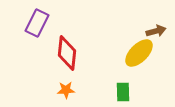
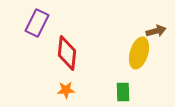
yellow ellipse: rotated 28 degrees counterclockwise
